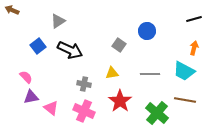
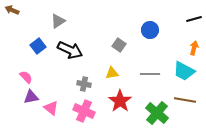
blue circle: moved 3 px right, 1 px up
